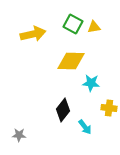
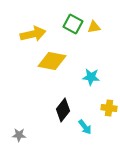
yellow diamond: moved 19 px left; rotated 8 degrees clockwise
cyan star: moved 6 px up
